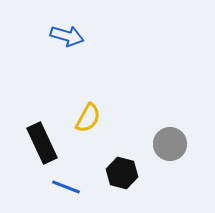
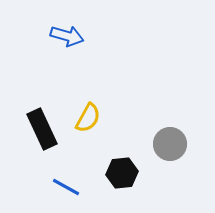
black rectangle: moved 14 px up
black hexagon: rotated 20 degrees counterclockwise
blue line: rotated 8 degrees clockwise
